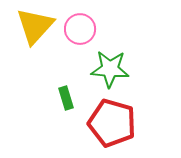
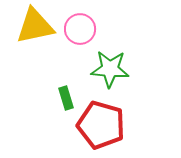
yellow triangle: rotated 36 degrees clockwise
red pentagon: moved 11 px left, 2 px down
